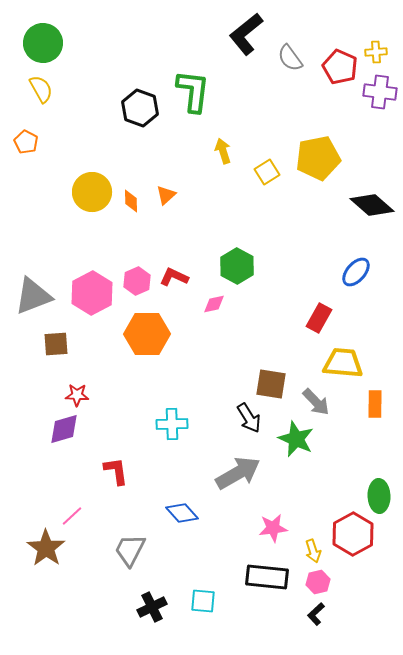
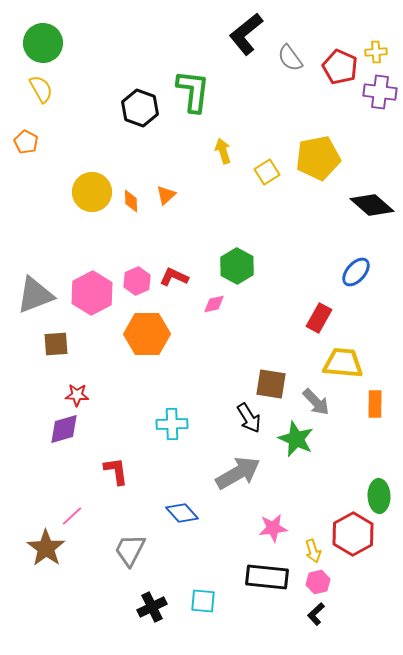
gray triangle at (33, 296): moved 2 px right, 1 px up
